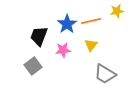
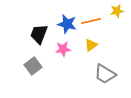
blue star: rotated 24 degrees counterclockwise
black trapezoid: moved 2 px up
yellow triangle: rotated 16 degrees clockwise
pink star: moved 1 px up
